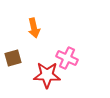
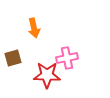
pink cross: rotated 35 degrees counterclockwise
